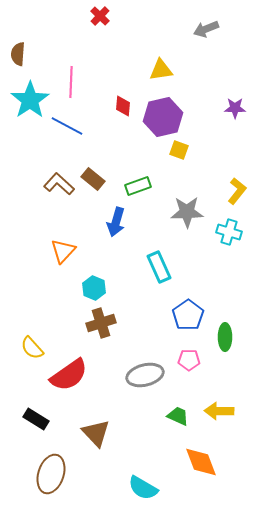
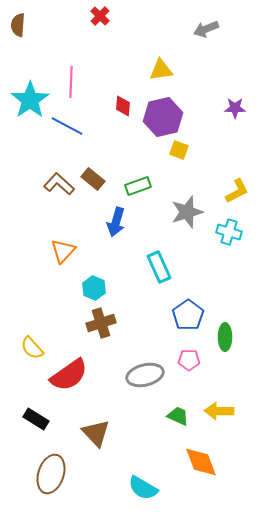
brown semicircle: moved 29 px up
yellow L-shape: rotated 24 degrees clockwise
gray star: rotated 16 degrees counterclockwise
